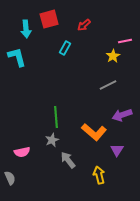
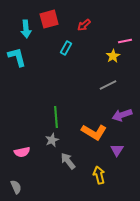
cyan rectangle: moved 1 px right
orange L-shape: rotated 10 degrees counterclockwise
gray arrow: moved 1 px down
gray semicircle: moved 6 px right, 9 px down
